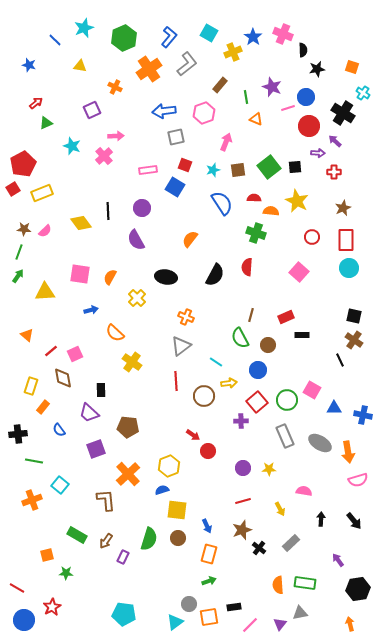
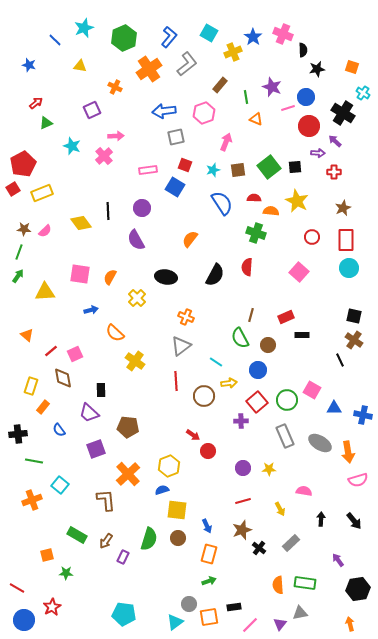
yellow cross at (132, 362): moved 3 px right, 1 px up
